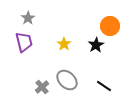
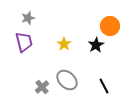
gray star: rotated 16 degrees clockwise
black line: rotated 28 degrees clockwise
